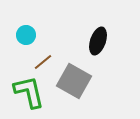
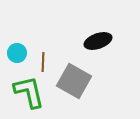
cyan circle: moved 9 px left, 18 px down
black ellipse: rotated 52 degrees clockwise
brown line: rotated 48 degrees counterclockwise
